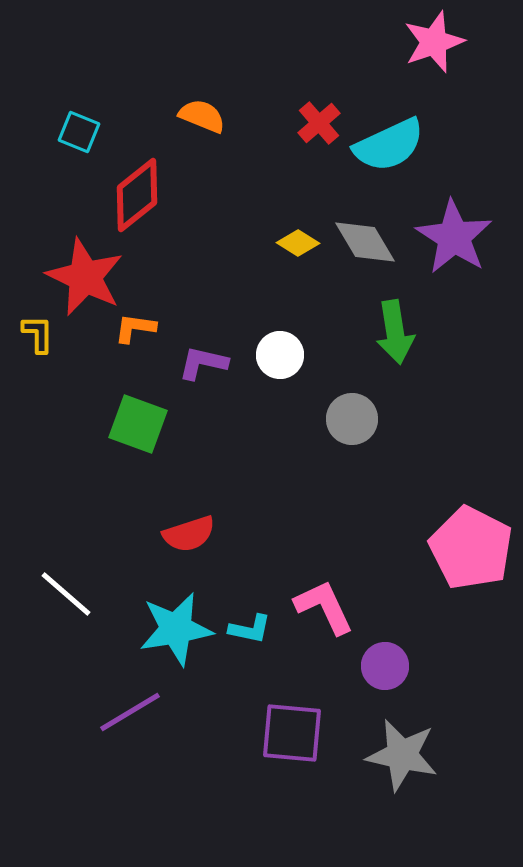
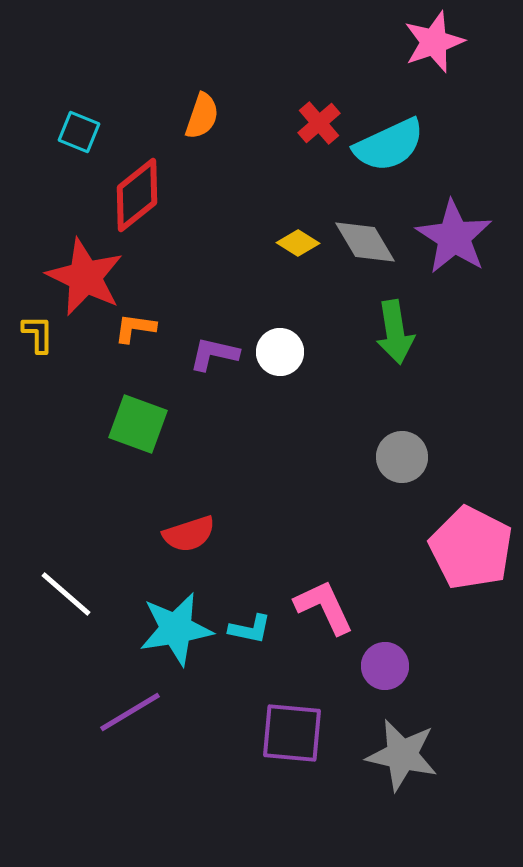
orange semicircle: rotated 87 degrees clockwise
white circle: moved 3 px up
purple L-shape: moved 11 px right, 9 px up
gray circle: moved 50 px right, 38 px down
